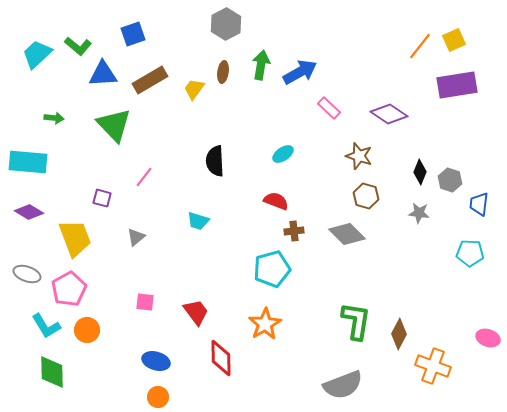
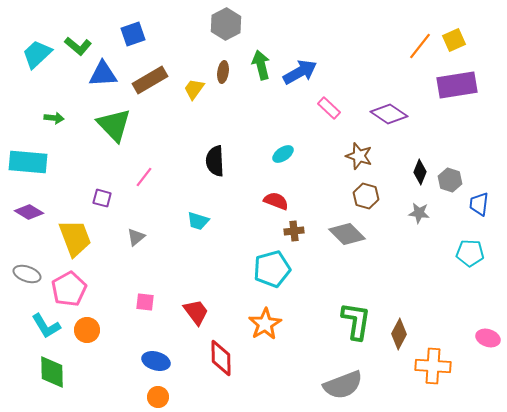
green arrow at (261, 65): rotated 24 degrees counterclockwise
orange cross at (433, 366): rotated 16 degrees counterclockwise
